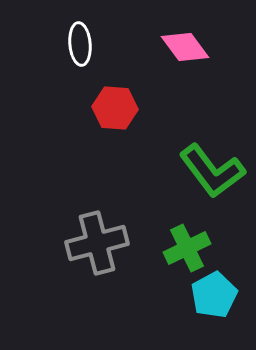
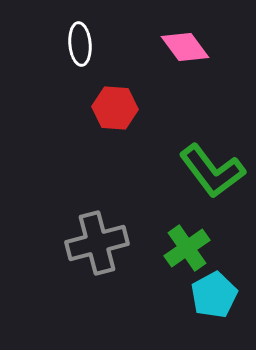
green cross: rotated 9 degrees counterclockwise
